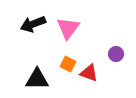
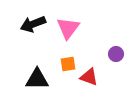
orange square: rotated 35 degrees counterclockwise
red triangle: moved 4 px down
